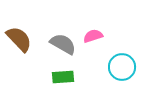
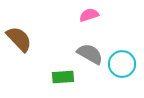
pink semicircle: moved 4 px left, 21 px up
gray semicircle: moved 27 px right, 10 px down
cyan circle: moved 3 px up
